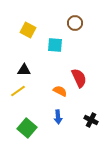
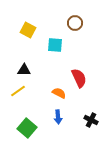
orange semicircle: moved 1 px left, 2 px down
